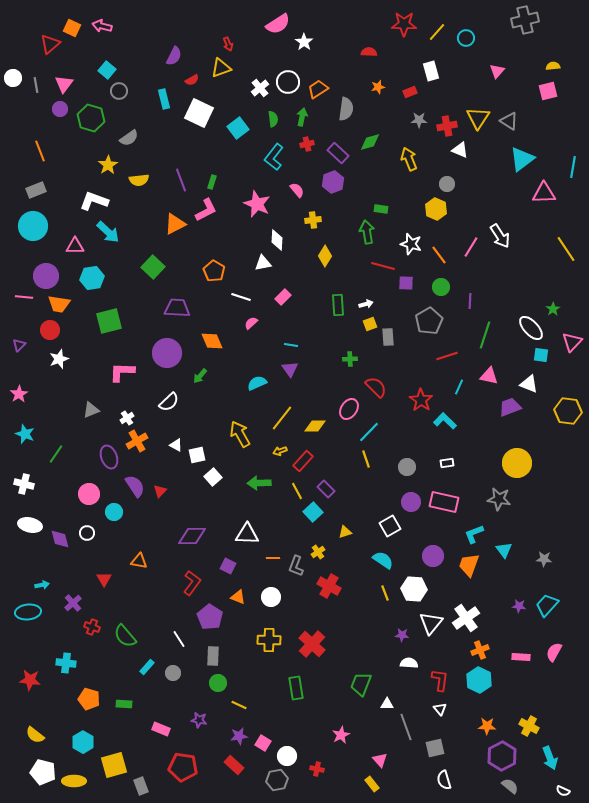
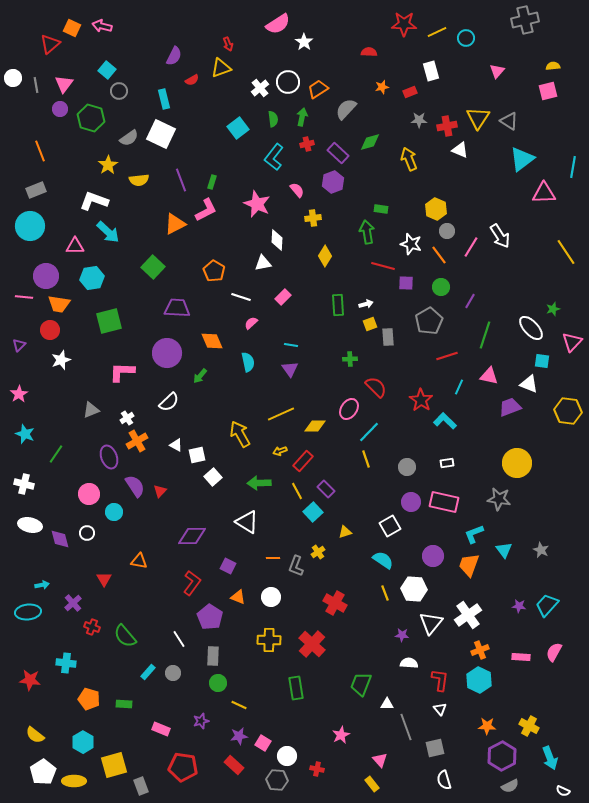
yellow line at (437, 32): rotated 24 degrees clockwise
orange star at (378, 87): moved 4 px right
gray semicircle at (346, 109): rotated 145 degrees counterclockwise
white square at (199, 113): moved 38 px left, 21 px down
gray circle at (447, 184): moved 47 px down
yellow cross at (313, 220): moved 2 px up
cyan circle at (33, 226): moved 3 px left
yellow line at (566, 249): moved 3 px down
purple line at (470, 301): rotated 28 degrees clockwise
green star at (553, 309): rotated 16 degrees clockwise
cyan square at (541, 355): moved 1 px right, 6 px down
white star at (59, 359): moved 2 px right, 1 px down
cyan semicircle at (257, 383): moved 9 px left, 21 px up; rotated 102 degrees clockwise
yellow line at (282, 418): moved 1 px left, 4 px up; rotated 28 degrees clockwise
white triangle at (247, 534): moved 12 px up; rotated 30 degrees clockwise
gray star at (544, 559): moved 3 px left, 9 px up; rotated 21 degrees clockwise
red cross at (329, 586): moved 6 px right, 17 px down
white cross at (466, 618): moved 2 px right, 3 px up
cyan rectangle at (147, 667): moved 1 px right, 5 px down
purple star at (199, 720): moved 2 px right, 1 px down; rotated 28 degrees counterclockwise
white pentagon at (43, 772): rotated 25 degrees clockwise
gray hexagon at (277, 780): rotated 15 degrees clockwise
gray semicircle at (510, 786): rotated 114 degrees clockwise
